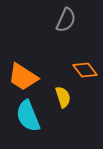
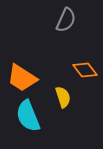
orange trapezoid: moved 1 px left, 1 px down
